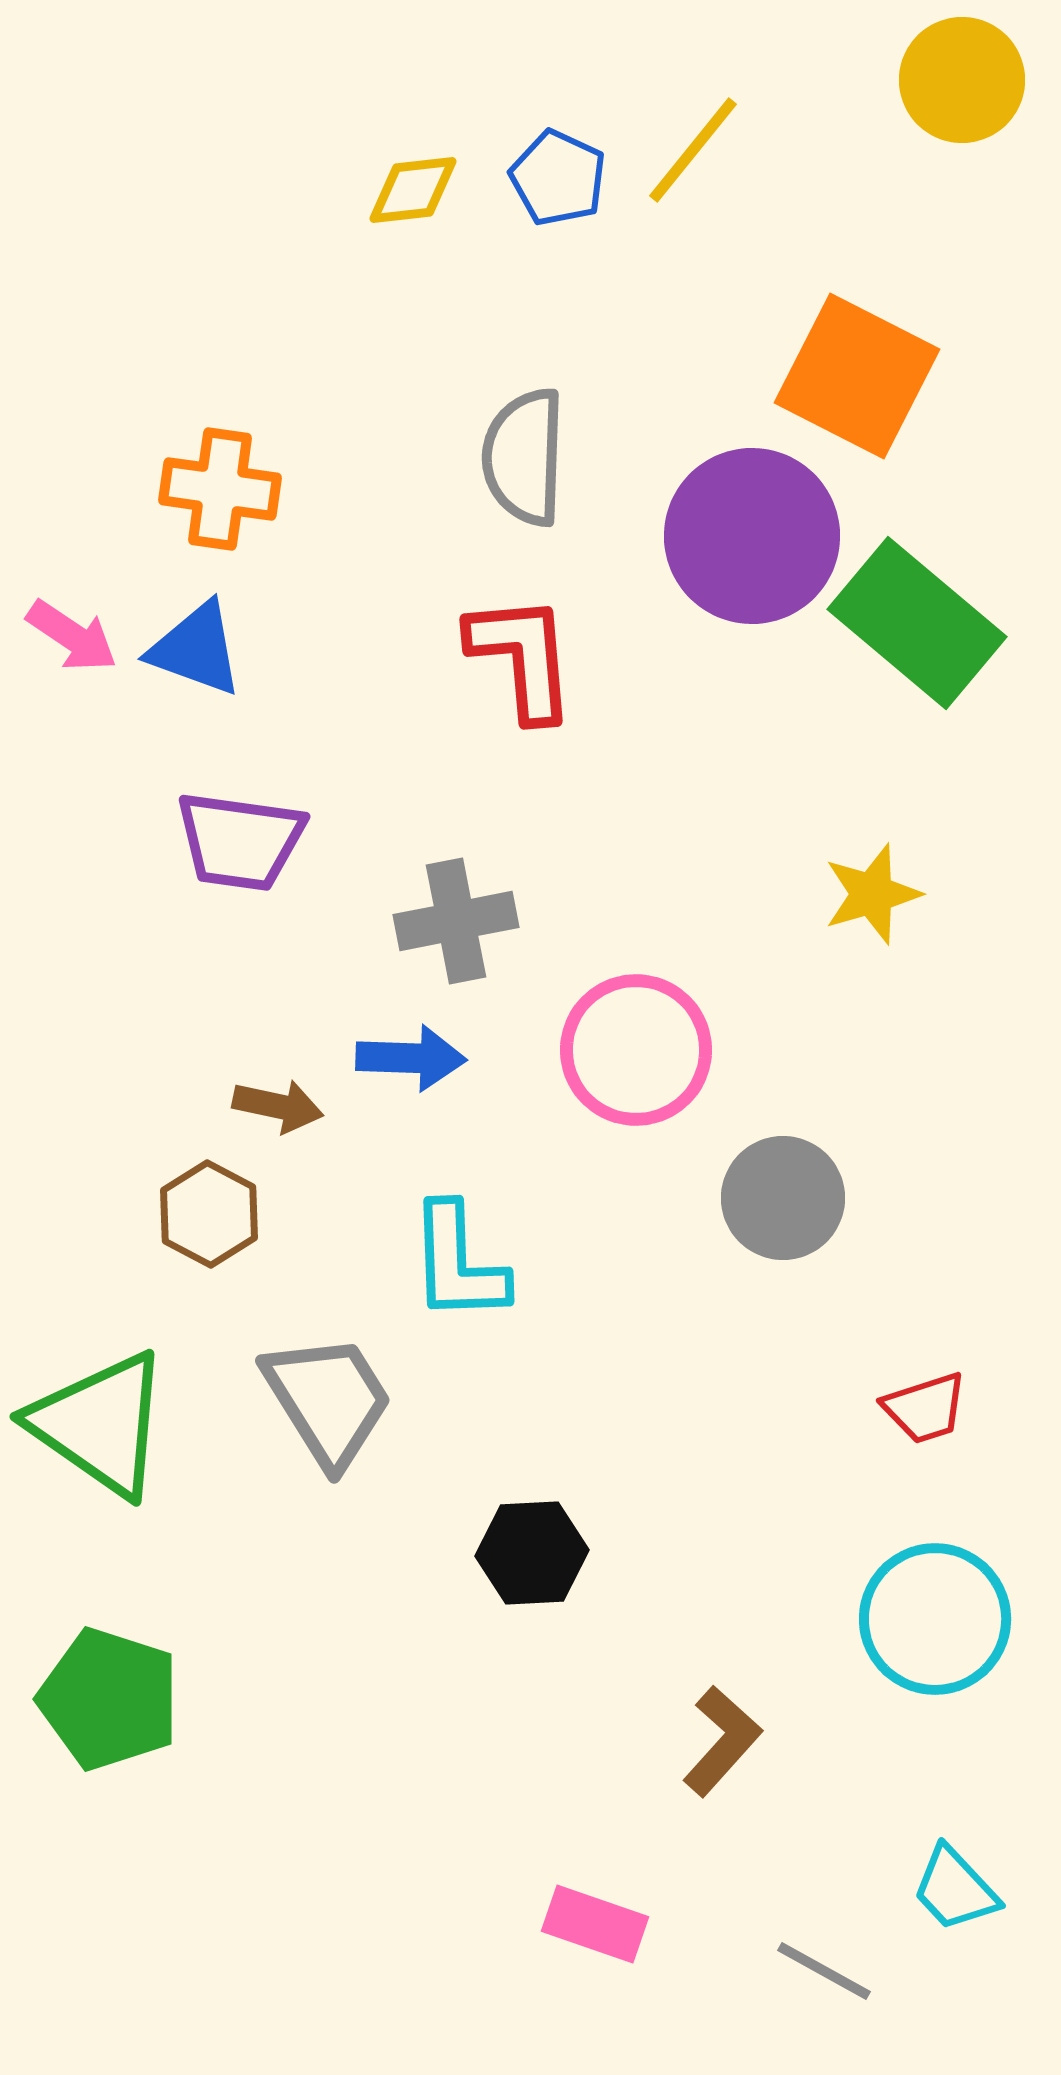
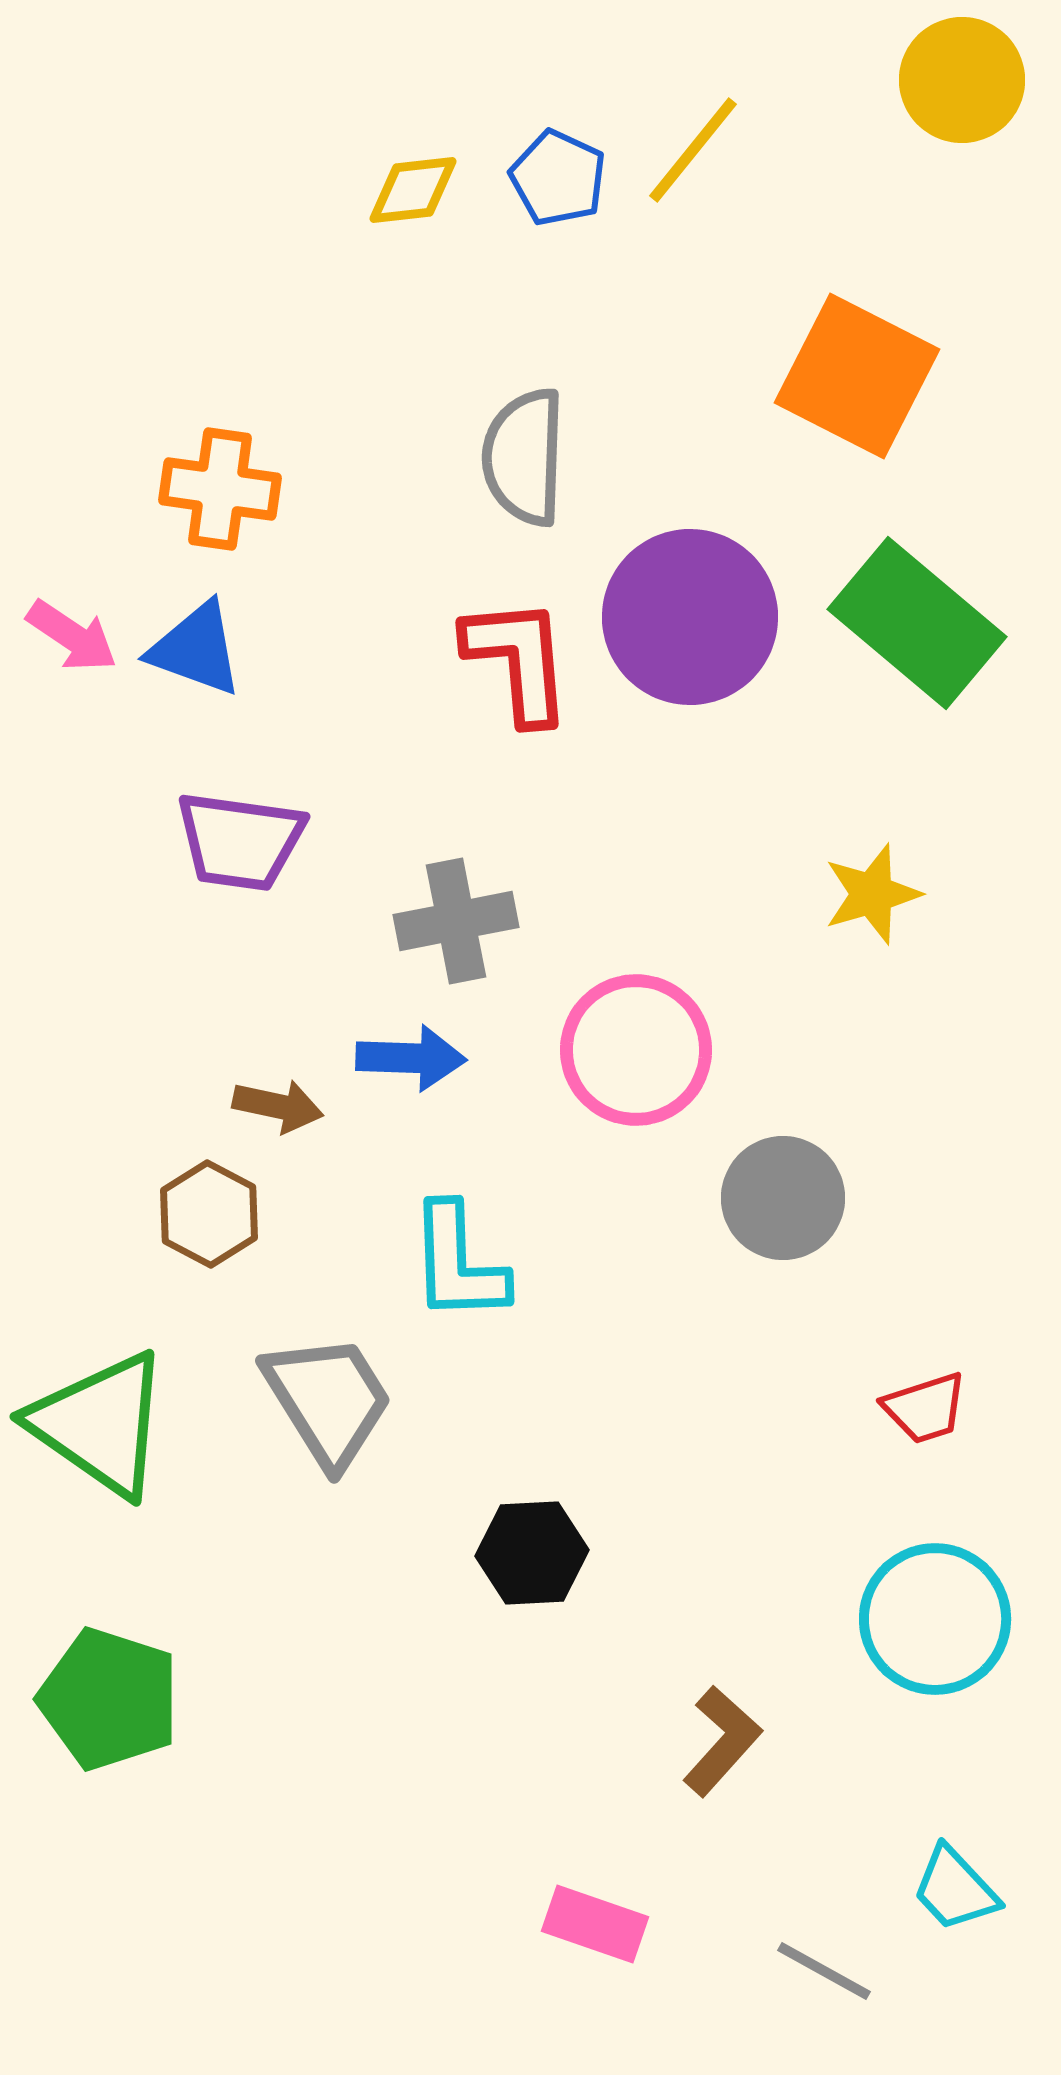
purple circle: moved 62 px left, 81 px down
red L-shape: moved 4 px left, 3 px down
